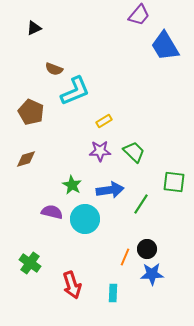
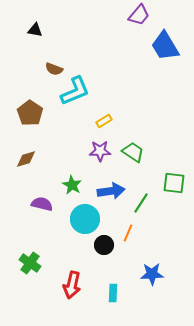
black triangle: moved 1 px right, 2 px down; rotated 35 degrees clockwise
brown pentagon: moved 1 px left, 1 px down; rotated 10 degrees clockwise
green trapezoid: moved 1 px left; rotated 10 degrees counterclockwise
green square: moved 1 px down
blue arrow: moved 1 px right, 1 px down
green line: moved 1 px up
purple semicircle: moved 10 px left, 8 px up
black circle: moved 43 px left, 4 px up
orange line: moved 3 px right, 24 px up
red arrow: rotated 32 degrees clockwise
